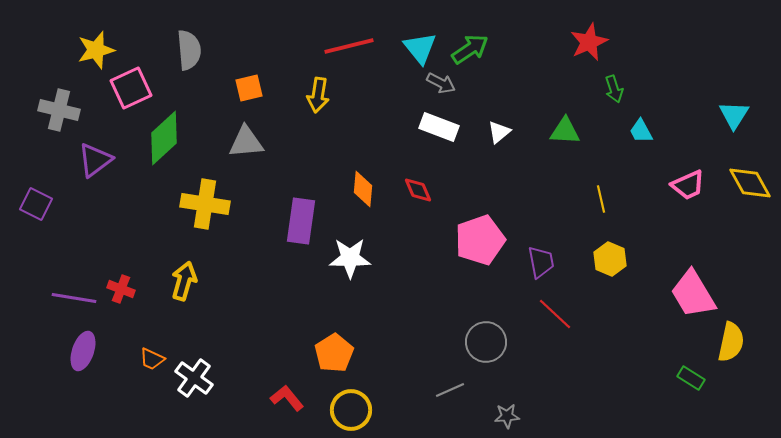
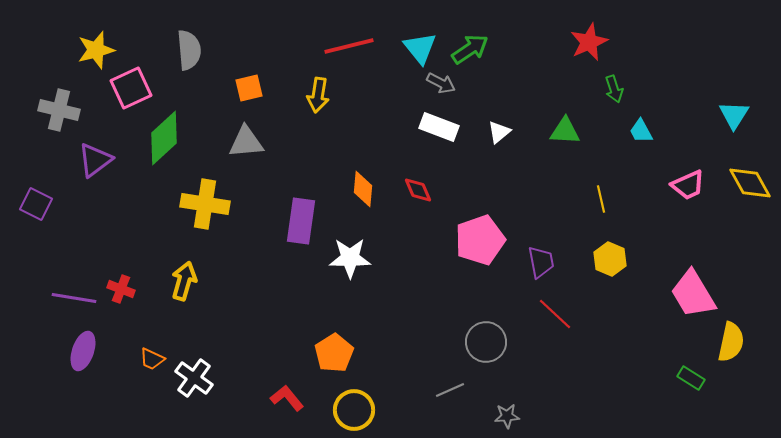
yellow circle at (351, 410): moved 3 px right
